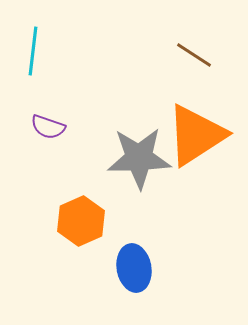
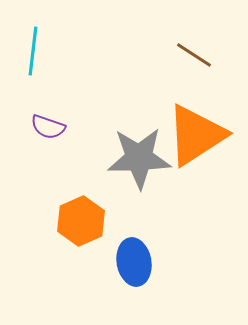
blue ellipse: moved 6 px up
